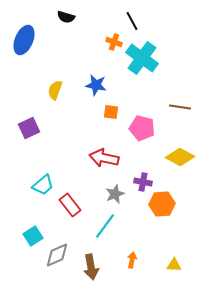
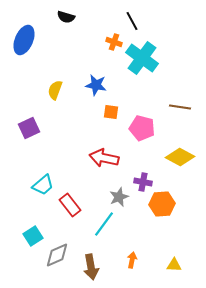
gray star: moved 4 px right, 3 px down
cyan line: moved 1 px left, 2 px up
